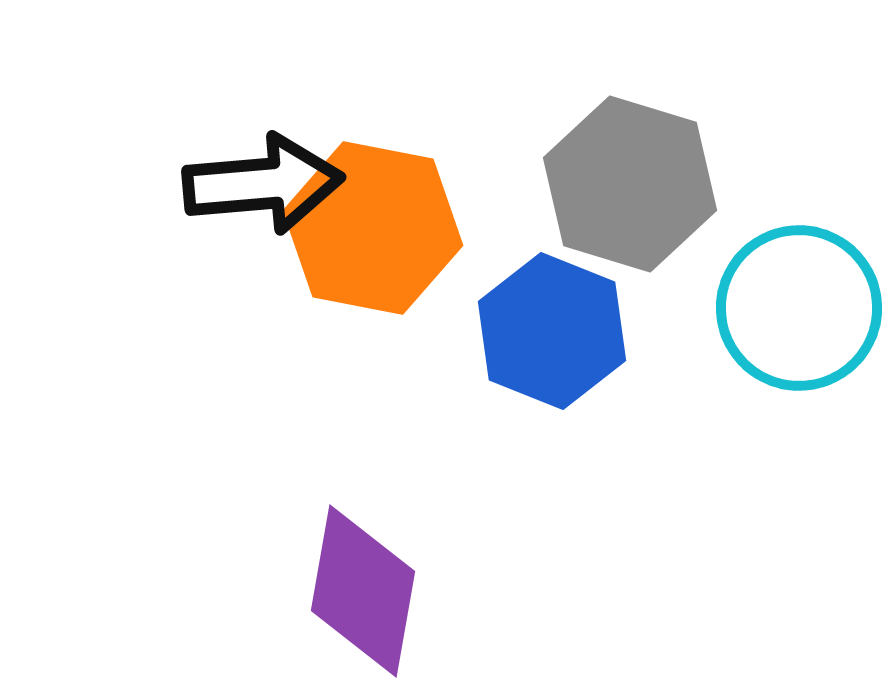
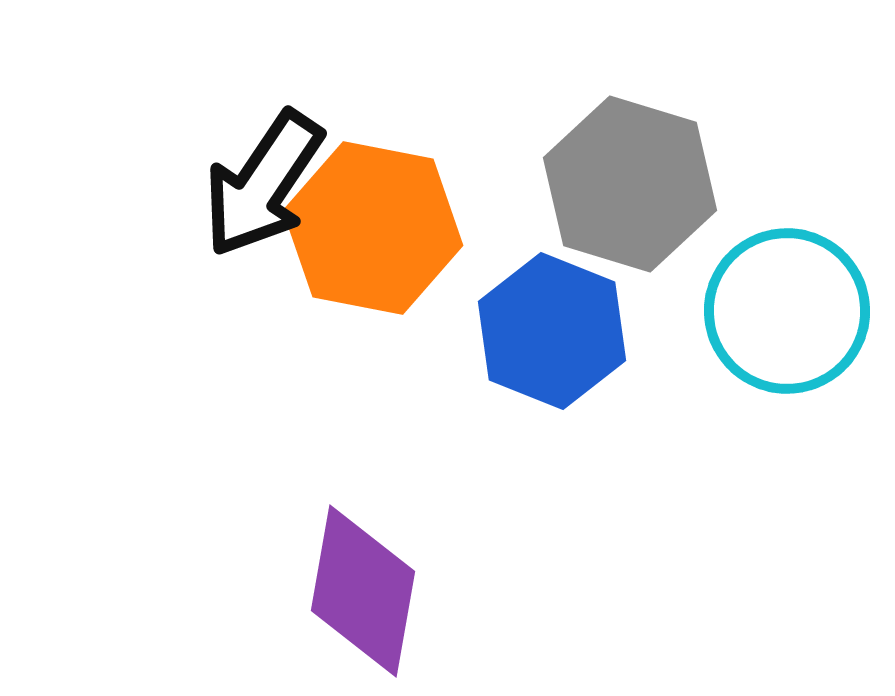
black arrow: rotated 129 degrees clockwise
cyan circle: moved 12 px left, 3 px down
